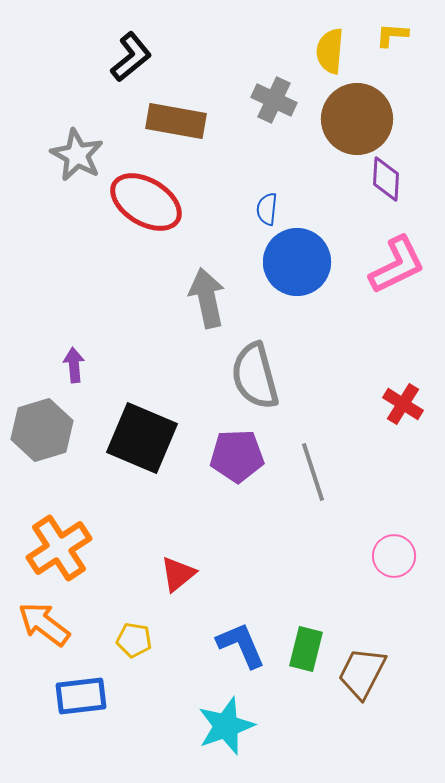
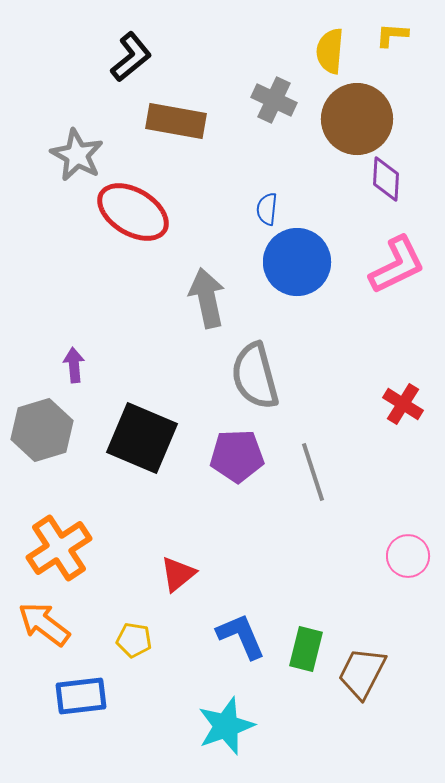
red ellipse: moved 13 px left, 10 px down
pink circle: moved 14 px right
blue L-shape: moved 9 px up
